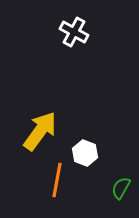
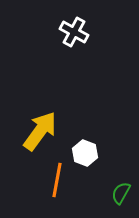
green semicircle: moved 5 px down
